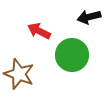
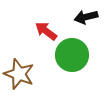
black arrow: moved 3 px left
red arrow: moved 7 px right; rotated 10 degrees clockwise
